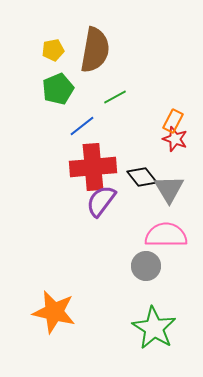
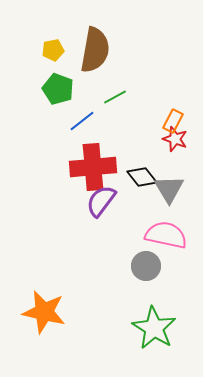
green pentagon: rotated 28 degrees counterclockwise
blue line: moved 5 px up
pink semicircle: rotated 12 degrees clockwise
orange star: moved 10 px left
